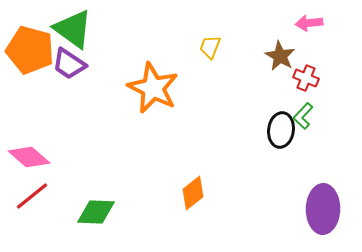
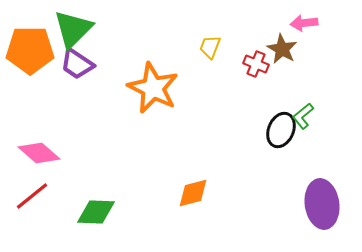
pink arrow: moved 5 px left
green triangle: rotated 39 degrees clockwise
orange pentagon: rotated 15 degrees counterclockwise
brown star: moved 2 px right, 7 px up
purple trapezoid: moved 8 px right
red cross: moved 50 px left, 14 px up
green L-shape: rotated 8 degrees clockwise
black ellipse: rotated 16 degrees clockwise
pink diamond: moved 10 px right, 4 px up
orange diamond: rotated 24 degrees clockwise
purple ellipse: moved 1 px left, 5 px up; rotated 9 degrees counterclockwise
